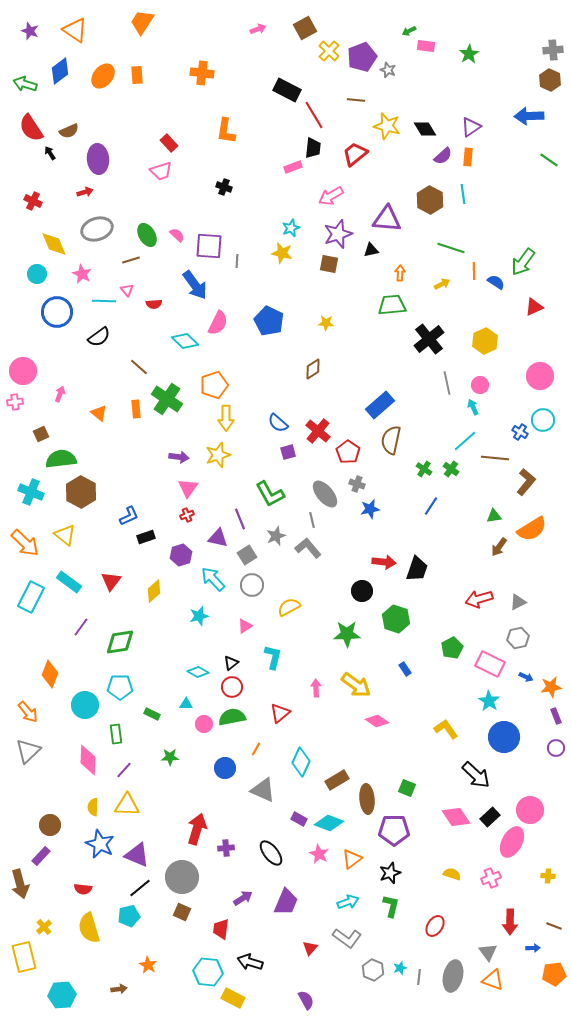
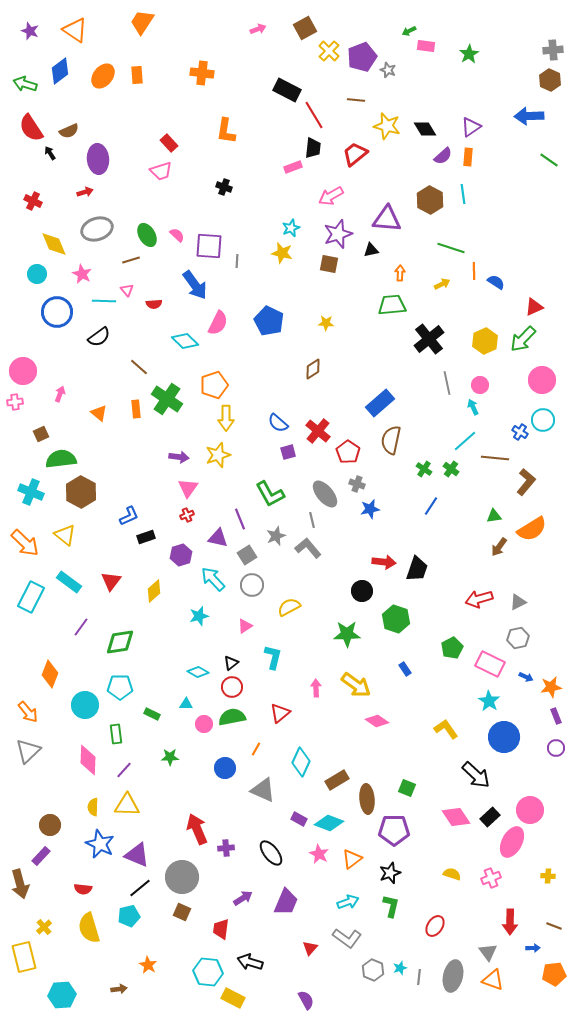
green arrow at (523, 262): moved 77 px down; rotated 8 degrees clockwise
pink circle at (540, 376): moved 2 px right, 4 px down
blue rectangle at (380, 405): moved 2 px up
red arrow at (197, 829): rotated 40 degrees counterclockwise
